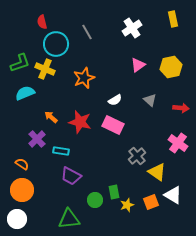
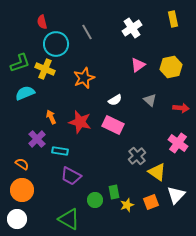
orange arrow: rotated 24 degrees clockwise
cyan rectangle: moved 1 px left
white triangle: moved 3 px right; rotated 42 degrees clockwise
green triangle: rotated 35 degrees clockwise
